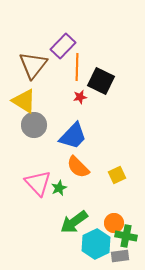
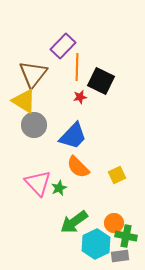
brown triangle: moved 9 px down
